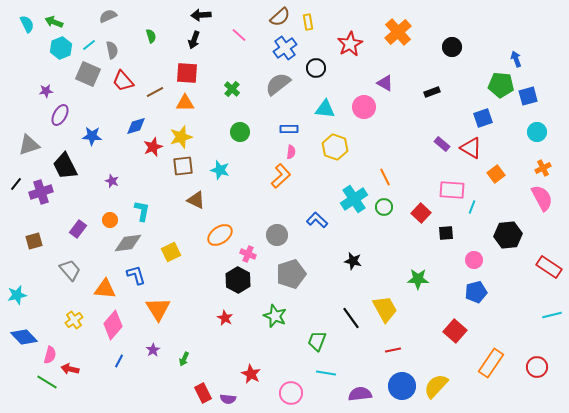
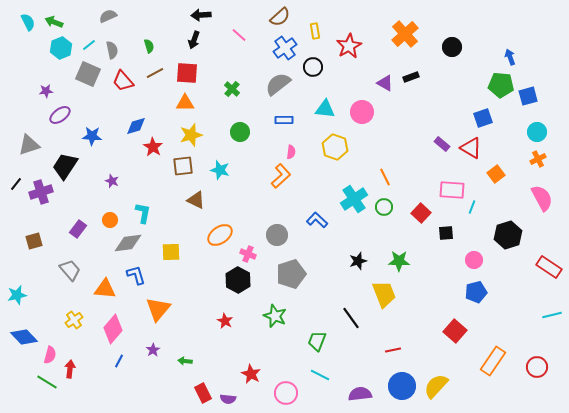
yellow rectangle at (308, 22): moved 7 px right, 9 px down
cyan semicircle at (27, 24): moved 1 px right, 2 px up
orange cross at (398, 32): moved 7 px right, 2 px down
green semicircle at (151, 36): moved 2 px left, 10 px down
red star at (350, 44): moved 1 px left, 2 px down
blue arrow at (516, 59): moved 6 px left, 2 px up
black circle at (316, 68): moved 3 px left, 1 px up
brown line at (155, 92): moved 19 px up
black rectangle at (432, 92): moved 21 px left, 15 px up
pink circle at (364, 107): moved 2 px left, 5 px down
purple ellipse at (60, 115): rotated 25 degrees clockwise
blue rectangle at (289, 129): moved 5 px left, 9 px up
yellow star at (181, 137): moved 10 px right, 2 px up
red star at (153, 147): rotated 18 degrees counterclockwise
black trapezoid at (65, 166): rotated 60 degrees clockwise
orange cross at (543, 168): moved 5 px left, 9 px up
cyan L-shape at (142, 211): moved 1 px right, 2 px down
black hexagon at (508, 235): rotated 12 degrees counterclockwise
yellow square at (171, 252): rotated 24 degrees clockwise
black star at (353, 261): moved 5 px right; rotated 30 degrees counterclockwise
green star at (418, 279): moved 19 px left, 18 px up
orange triangle at (158, 309): rotated 12 degrees clockwise
yellow trapezoid at (385, 309): moved 1 px left, 15 px up; rotated 8 degrees clockwise
red star at (225, 318): moved 3 px down
pink diamond at (113, 325): moved 4 px down
green arrow at (184, 359): moved 1 px right, 2 px down; rotated 72 degrees clockwise
orange rectangle at (491, 363): moved 2 px right, 2 px up
red arrow at (70, 369): rotated 84 degrees clockwise
cyan line at (326, 373): moved 6 px left, 2 px down; rotated 18 degrees clockwise
pink circle at (291, 393): moved 5 px left
